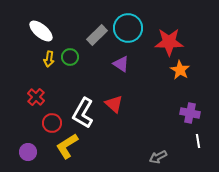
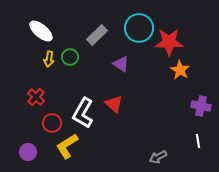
cyan circle: moved 11 px right
purple cross: moved 11 px right, 7 px up
